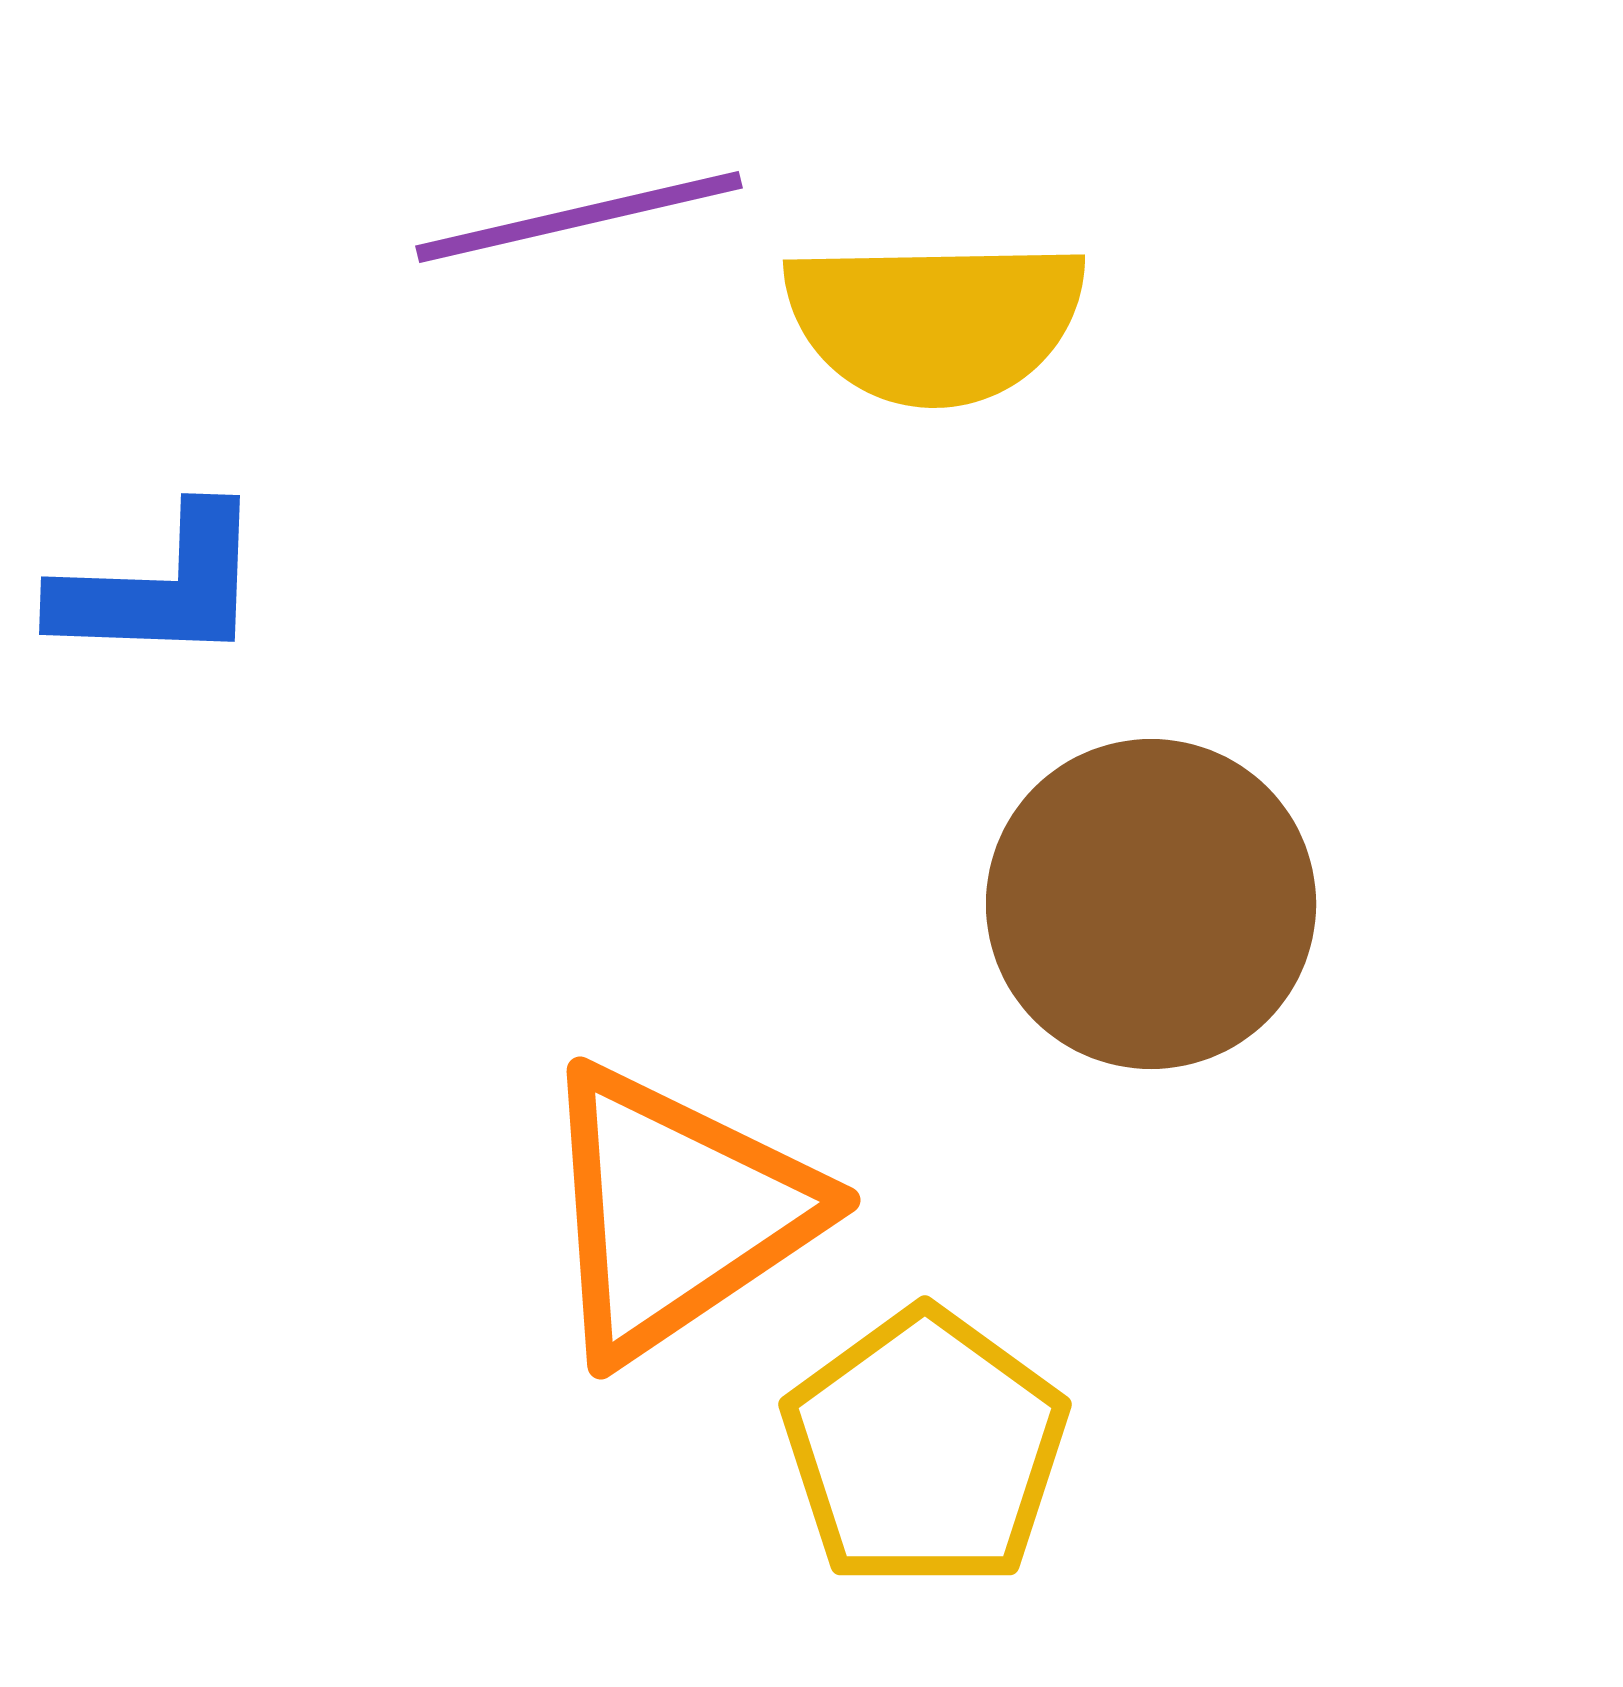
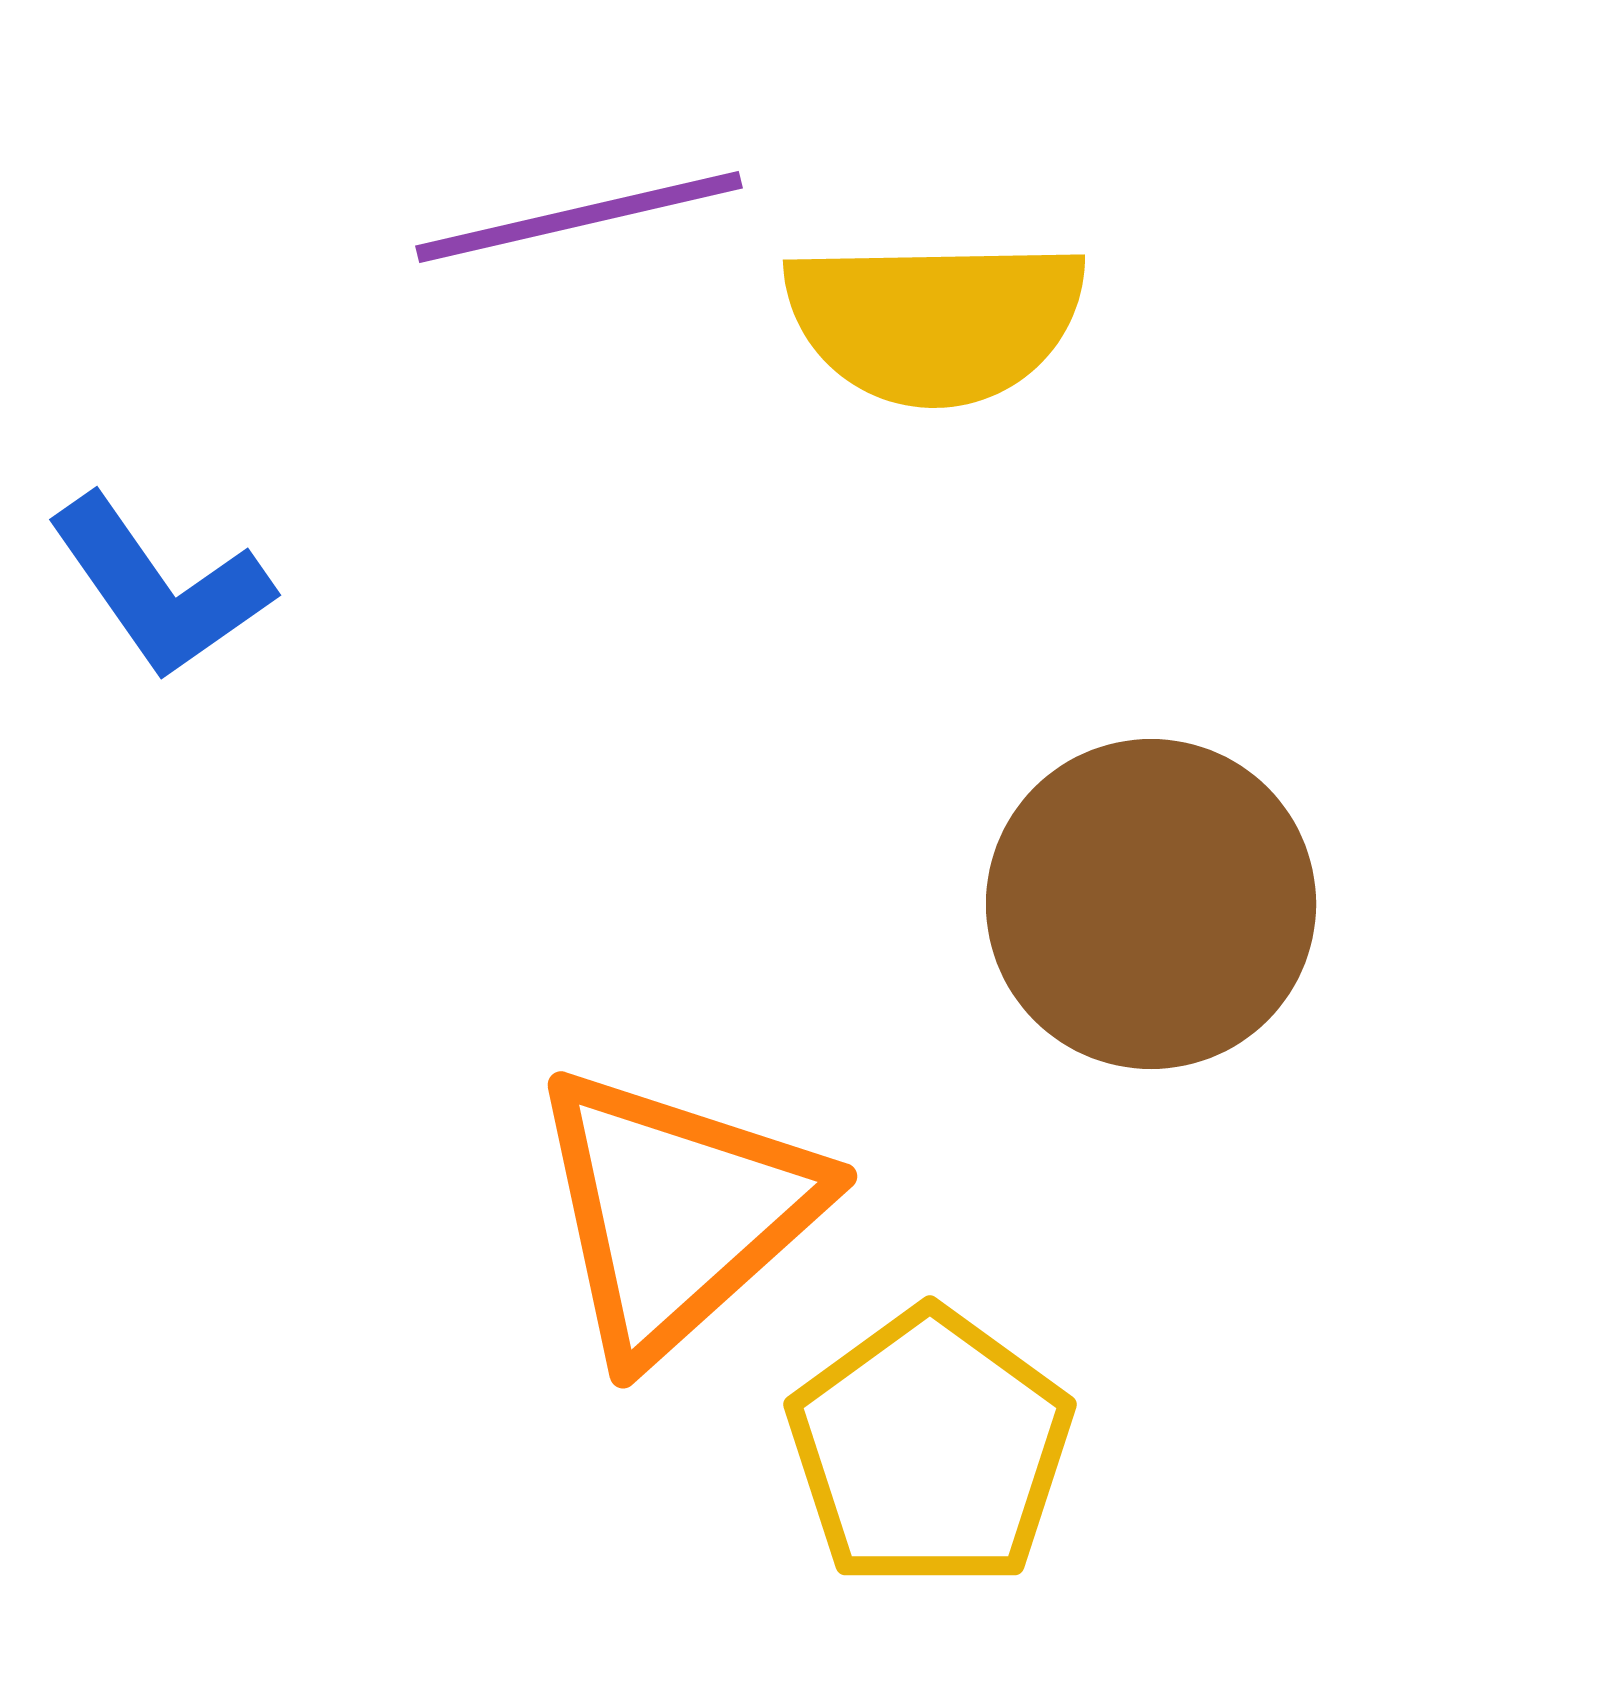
blue L-shape: rotated 53 degrees clockwise
orange triangle: rotated 8 degrees counterclockwise
yellow pentagon: moved 5 px right
